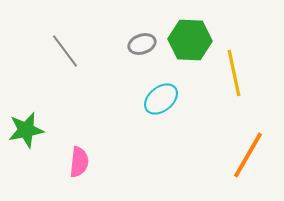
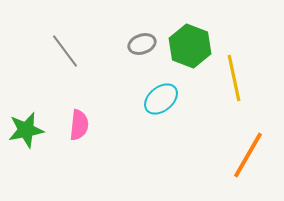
green hexagon: moved 6 px down; rotated 18 degrees clockwise
yellow line: moved 5 px down
pink semicircle: moved 37 px up
